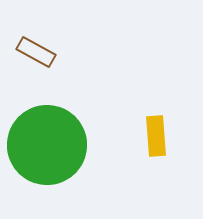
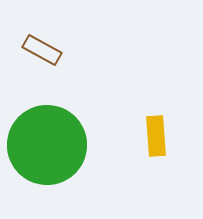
brown rectangle: moved 6 px right, 2 px up
